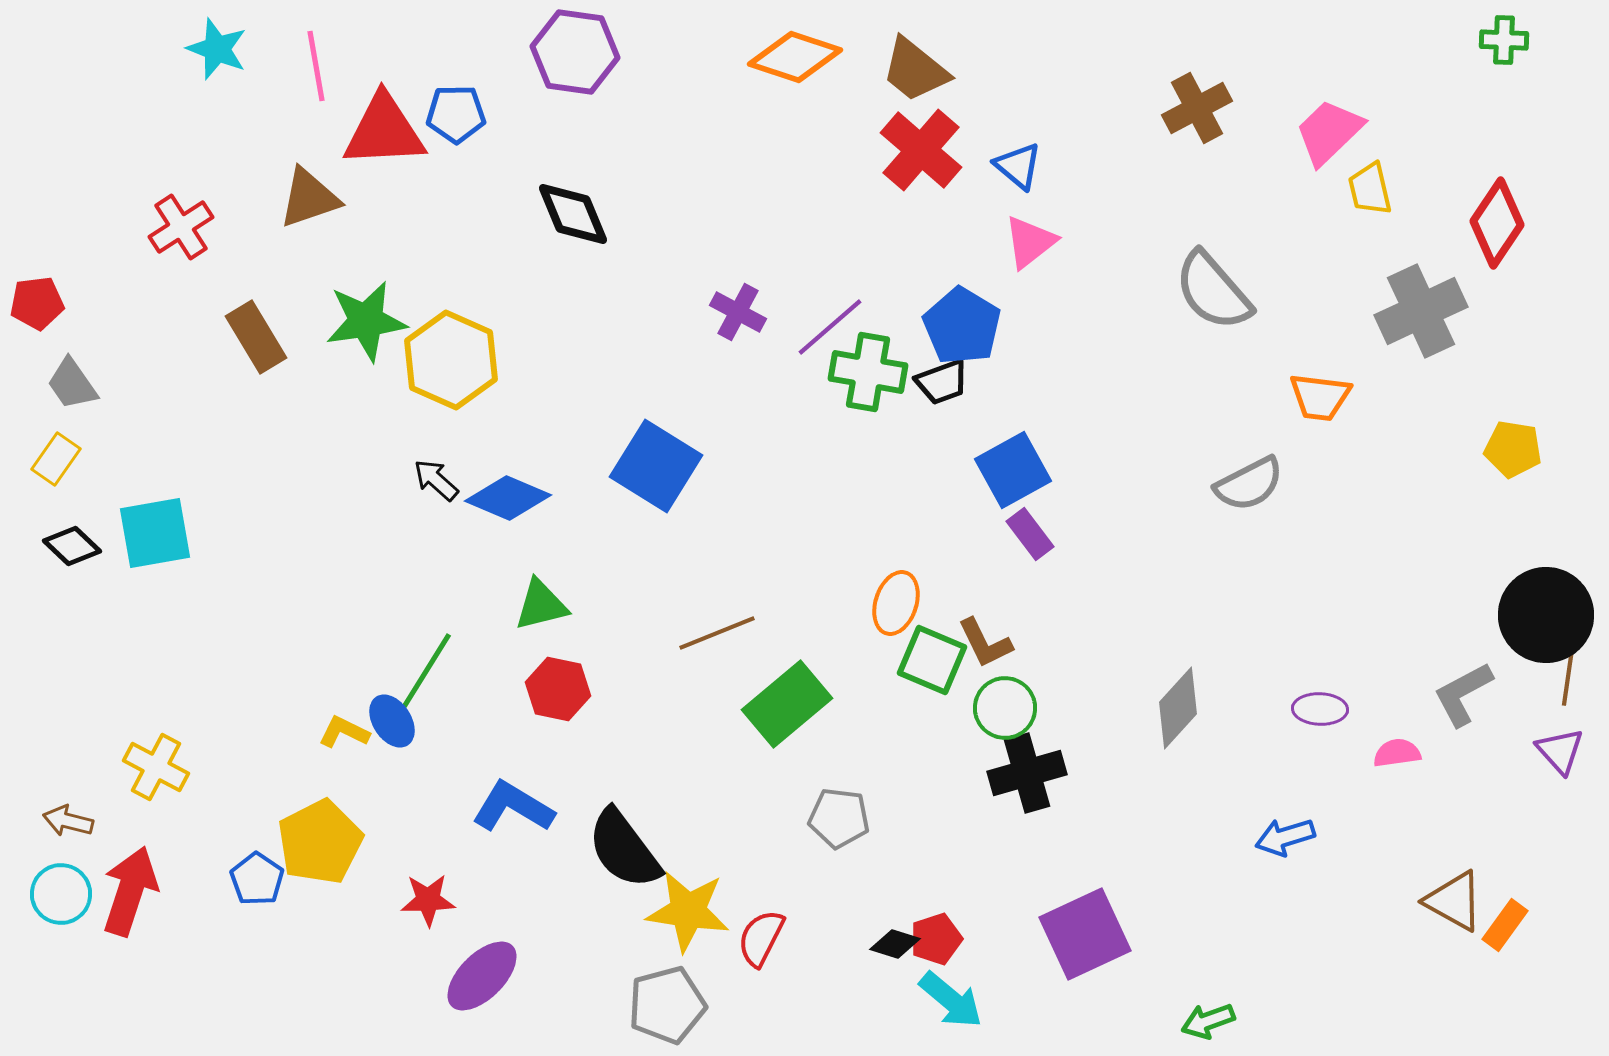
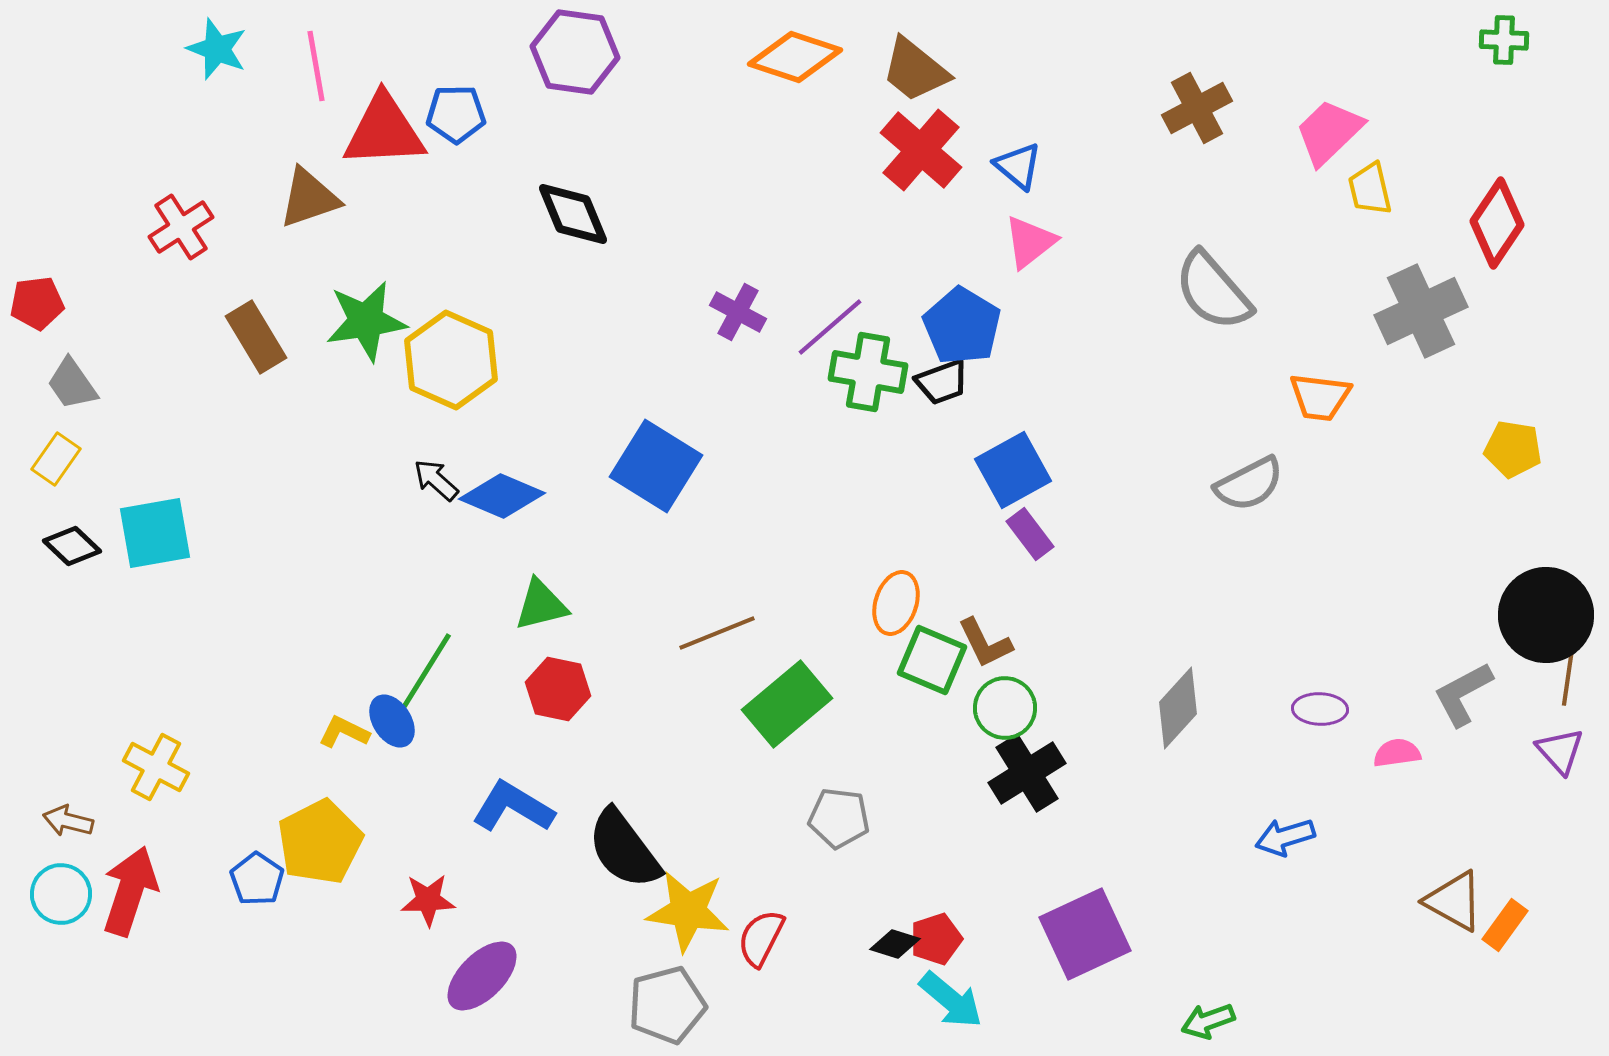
blue diamond at (508, 498): moved 6 px left, 2 px up
black cross at (1027, 773): rotated 16 degrees counterclockwise
